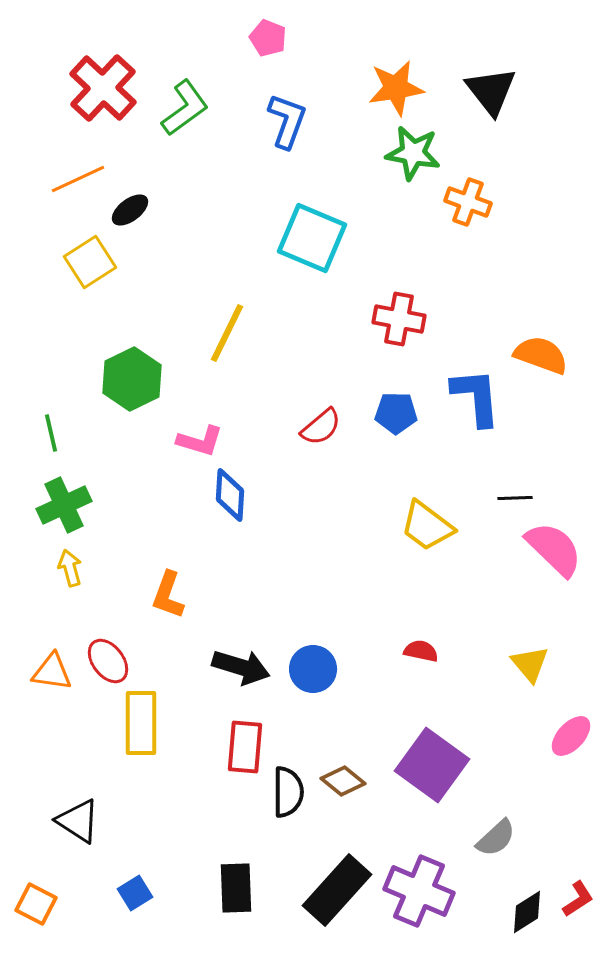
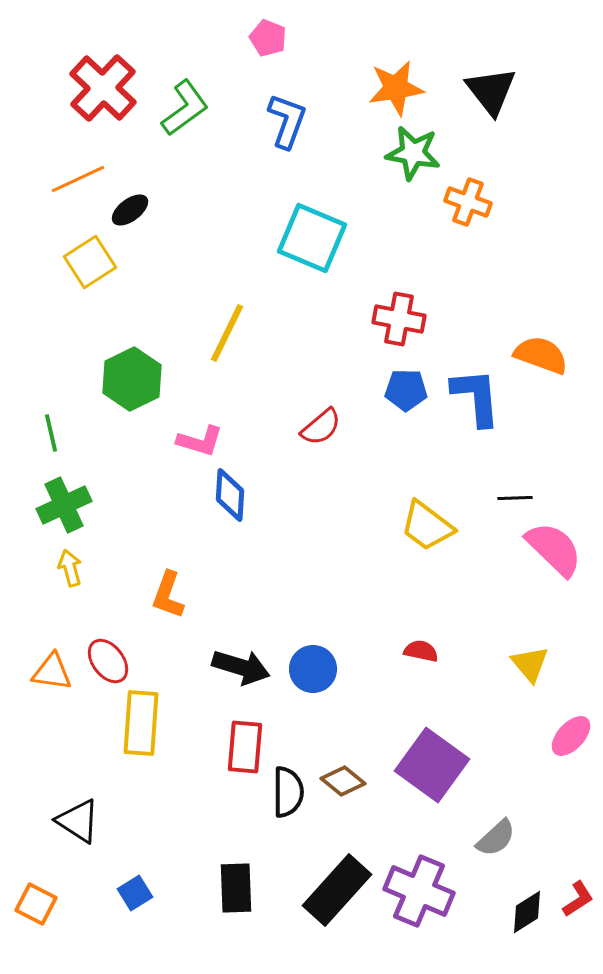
blue pentagon at (396, 413): moved 10 px right, 23 px up
yellow rectangle at (141, 723): rotated 4 degrees clockwise
